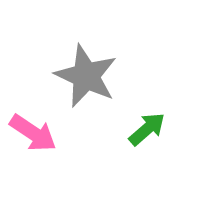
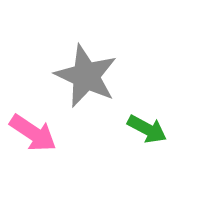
green arrow: rotated 69 degrees clockwise
